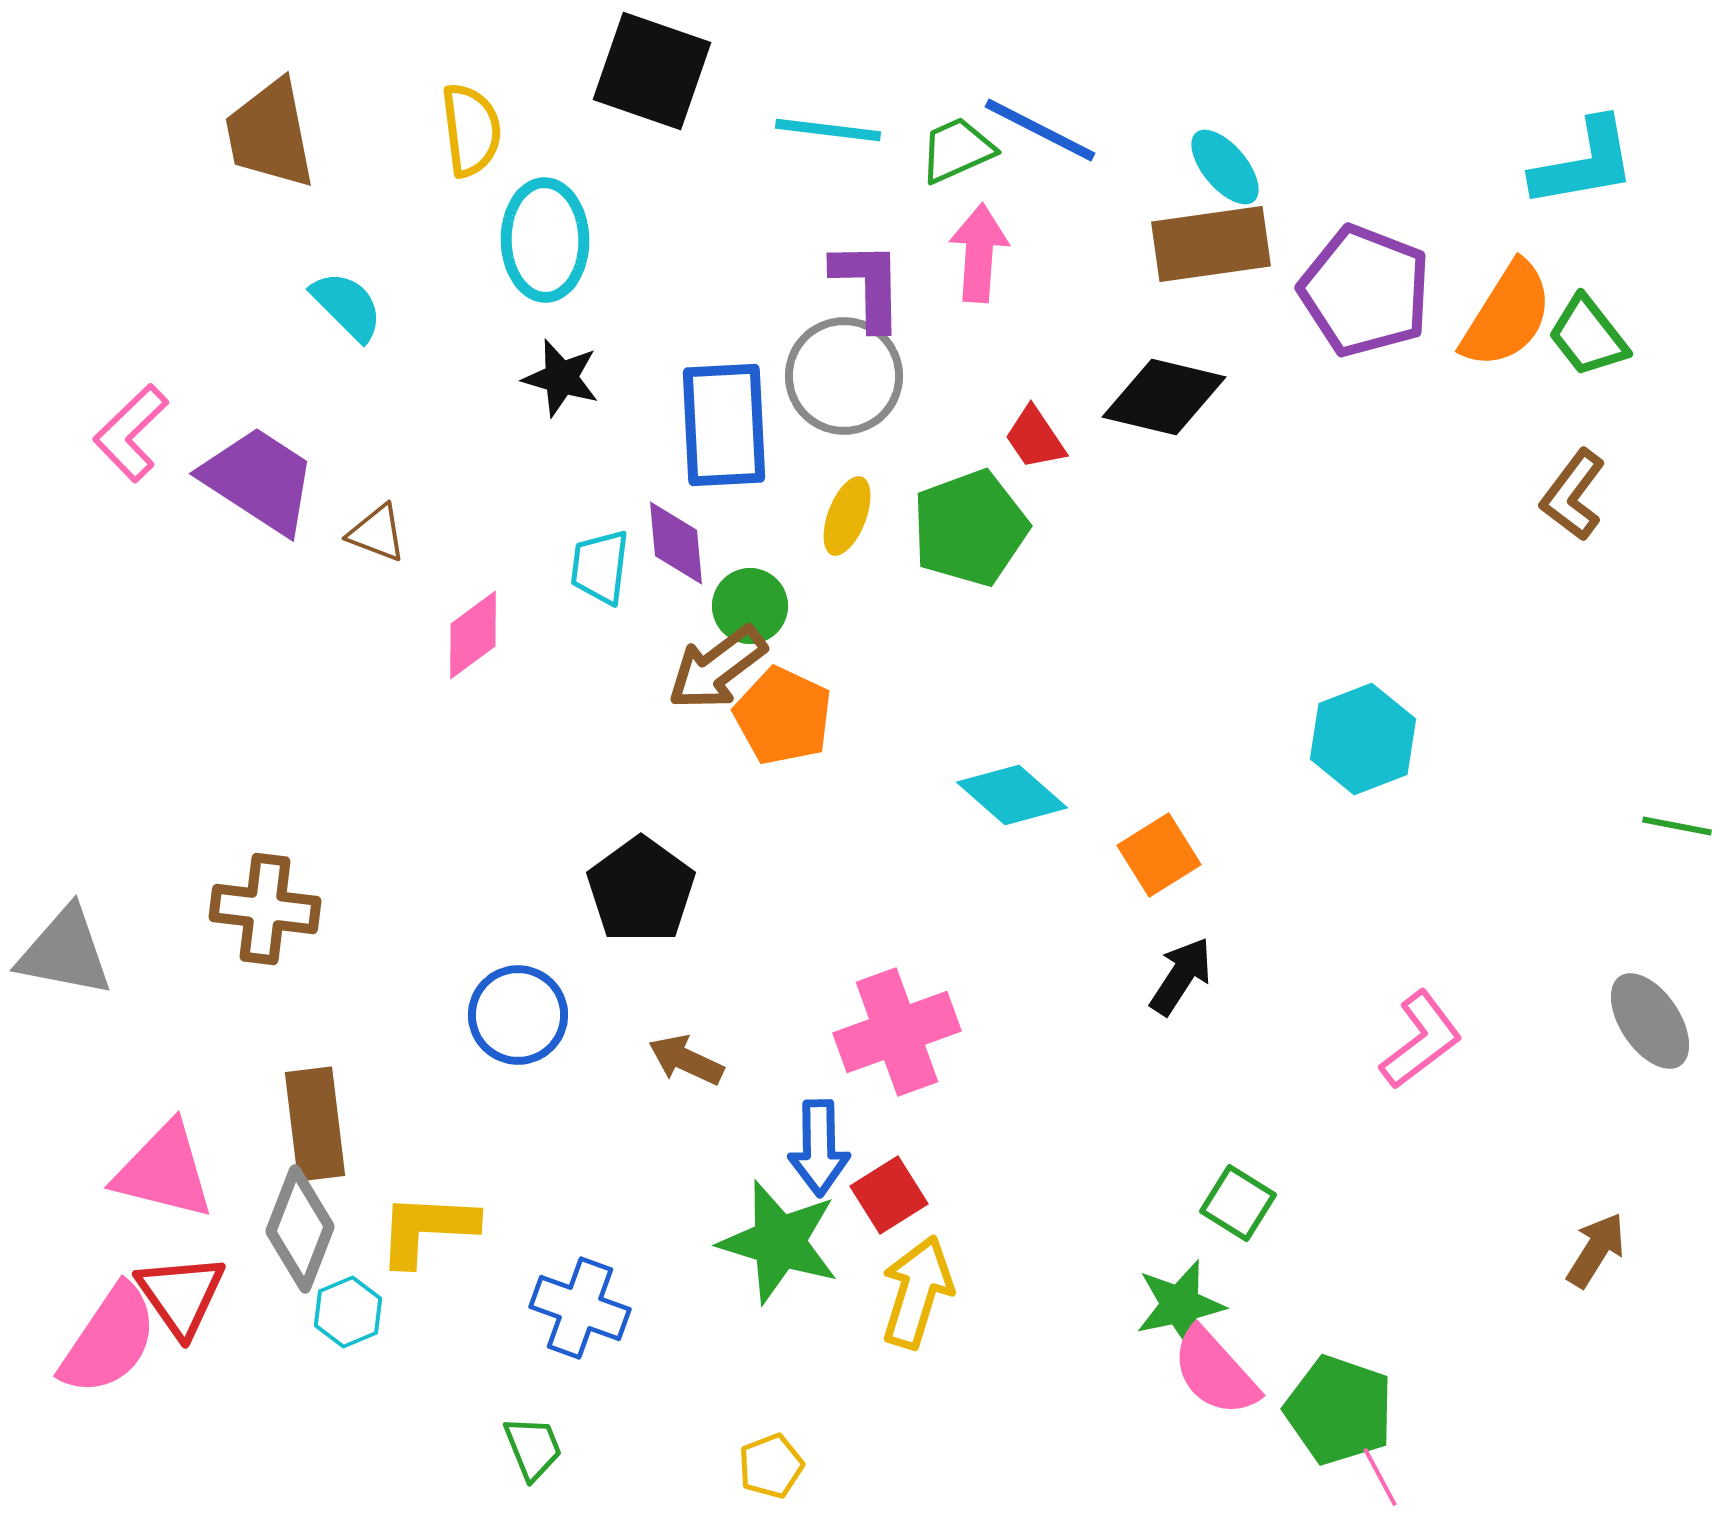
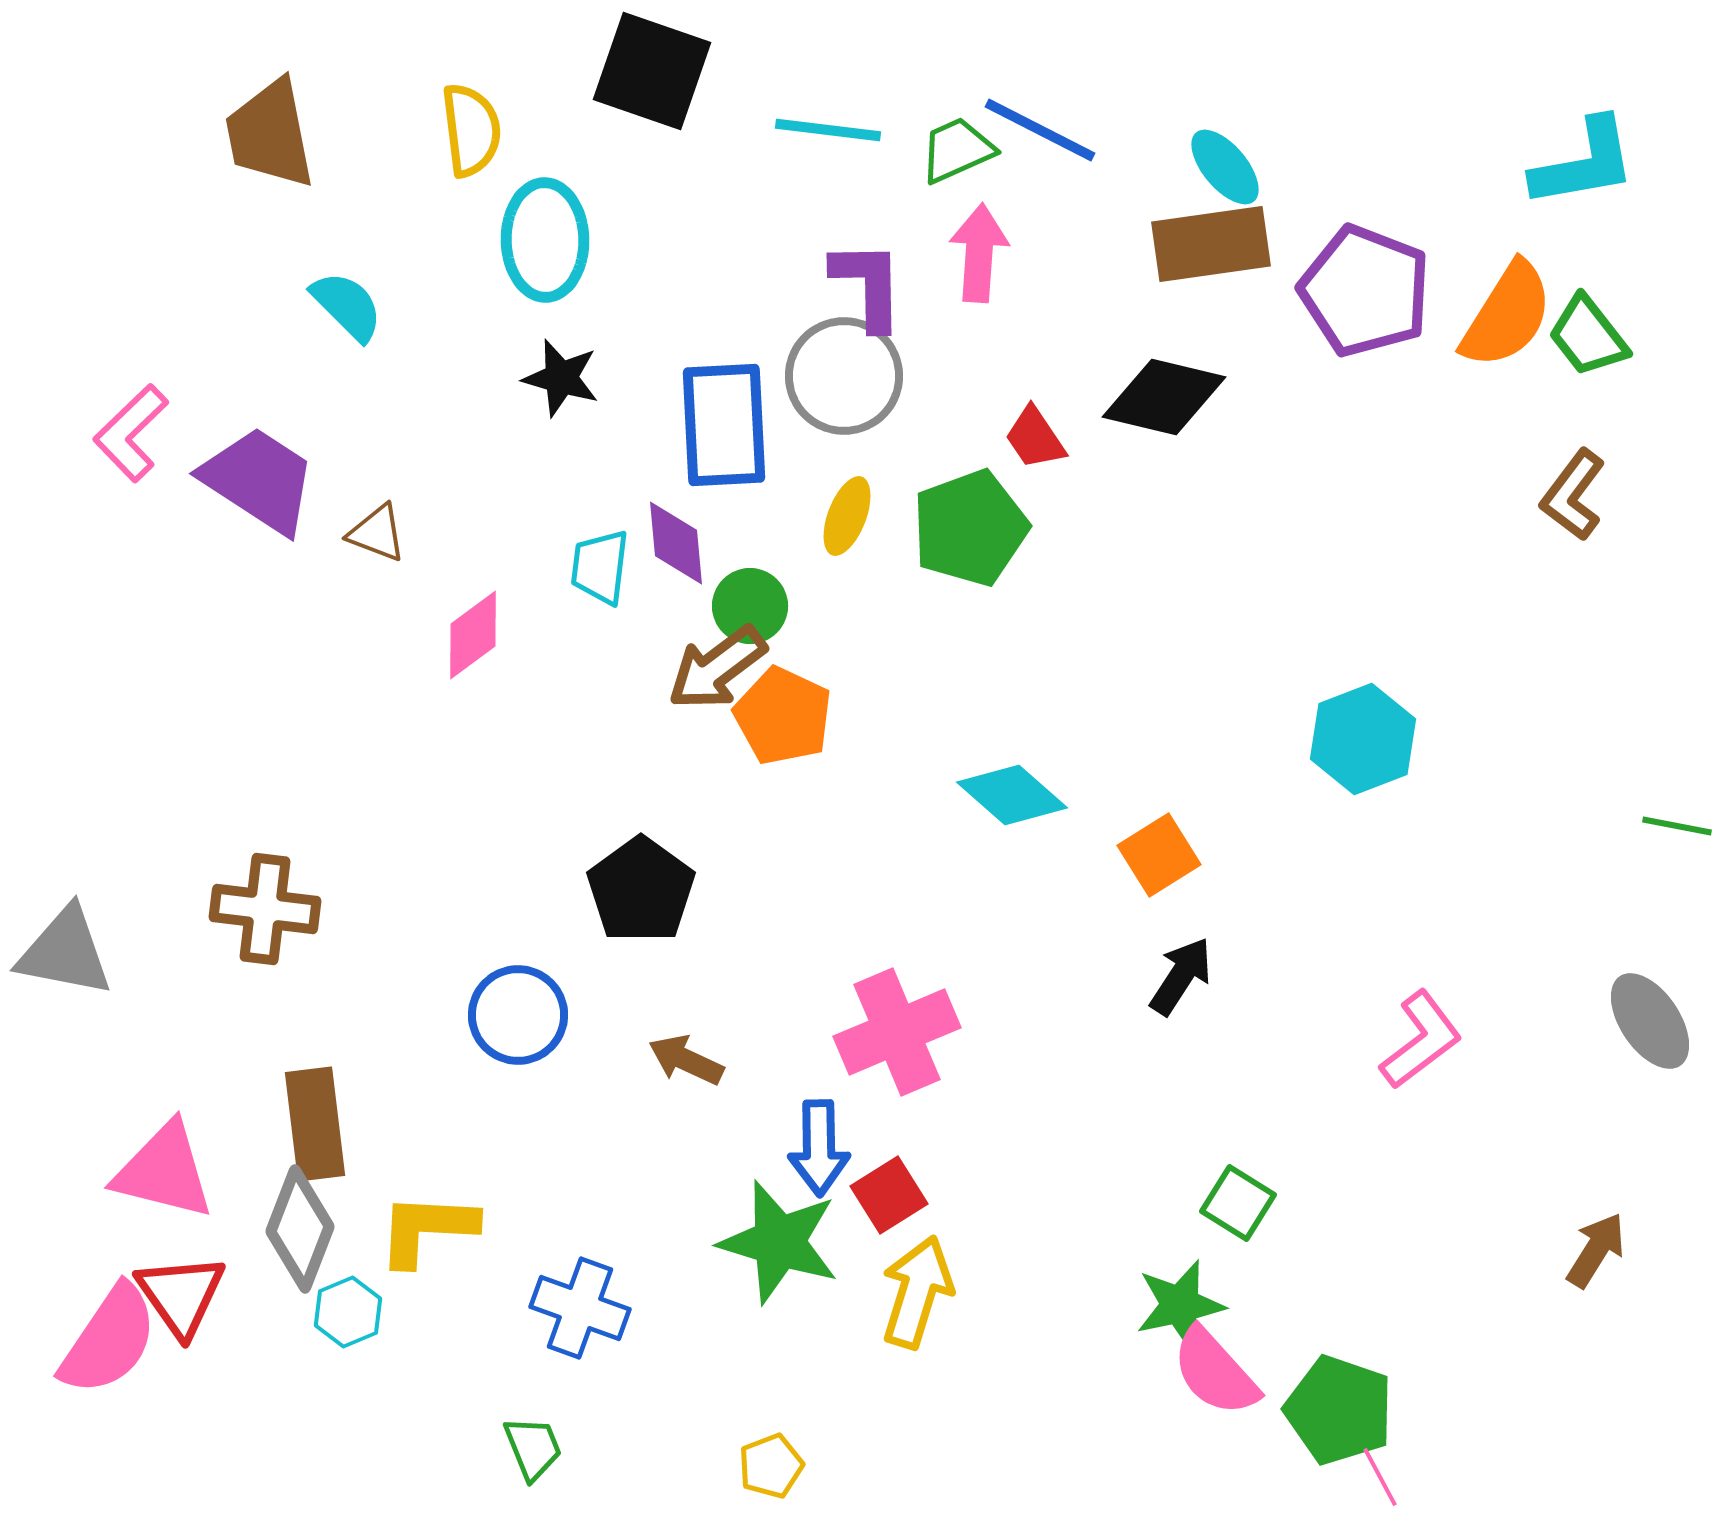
pink cross at (897, 1032): rotated 3 degrees counterclockwise
